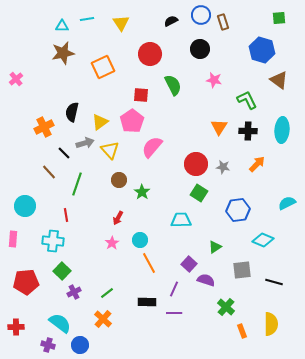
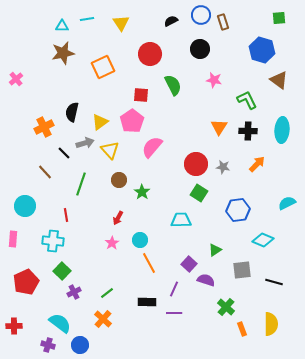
brown line at (49, 172): moved 4 px left
green line at (77, 184): moved 4 px right
green triangle at (215, 247): moved 3 px down
red pentagon at (26, 282): rotated 20 degrees counterclockwise
red cross at (16, 327): moved 2 px left, 1 px up
orange rectangle at (242, 331): moved 2 px up
